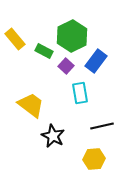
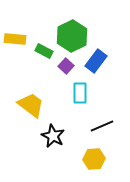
yellow rectangle: rotated 45 degrees counterclockwise
cyan rectangle: rotated 10 degrees clockwise
black line: rotated 10 degrees counterclockwise
